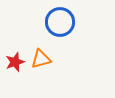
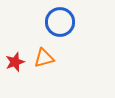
orange triangle: moved 3 px right, 1 px up
